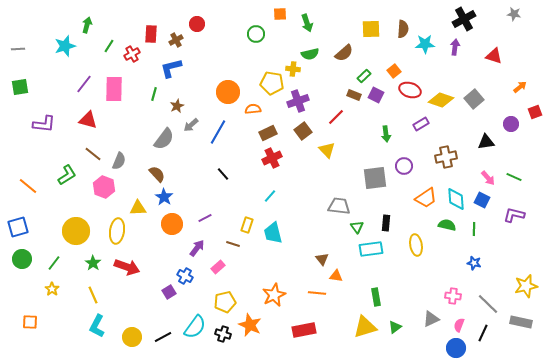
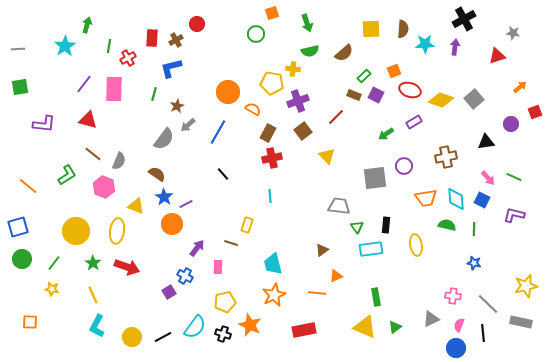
orange square at (280, 14): moved 8 px left, 1 px up; rotated 16 degrees counterclockwise
gray star at (514, 14): moved 1 px left, 19 px down
red rectangle at (151, 34): moved 1 px right, 4 px down
cyan star at (65, 46): rotated 15 degrees counterclockwise
green line at (109, 46): rotated 24 degrees counterclockwise
red cross at (132, 54): moved 4 px left, 4 px down
green semicircle at (310, 54): moved 3 px up
red triangle at (494, 56): moved 3 px right; rotated 36 degrees counterclockwise
orange square at (394, 71): rotated 16 degrees clockwise
orange semicircle at (253, 109): rotated 35 degrees clockwise
purple rectangle at (421, 124): moved 7 px left, 2 px up
gray arrow at (191, 125): moved 3 px left
brown rectangle at (268, 133): rotated 36 degrees counterclockwise
green arrow at (386, 134): rotated 63 degrees clockwise
yellow triangle at (327, 150): moved 6 px down
red cross at (272, 158): rotated 12 degrees clockwise
brown semicircle at (157, 174): rotated 12 degrees counterclockwise
cyan line at (270, 196): rotated 48 degrees counterclockwise
orange trapezoid at (426, 198): rotated 25 degrees clockwise
yellow triangle at (138, 208): moved 2 px left, 2 px up; rotated 24 degrees clockwise
purple line at (205, 218): moved 19 px left, 14 px up
black rectangle at (386, 223): moved 2 px down
cyan trapezoid at (273, 233): moved 31 px down
brown line at (233, 244): moved 2 px left, 1 px up
brown triangle at (322, 259): moved 9 px up; rotated 32 degrees clockwise
pink rectangle at (218, 267): rotated 48 degrees counterclockwise
orange triangle at (336, 276): rotated 32 degrees counterclockwise
yellow star at (52, 289): rotated 24 degrees counterclockwise
yellow triangle at (365, 327): rotated 40 degrees clockwise
black line at (483, 333): rotated 30 degrees counterclockwise
